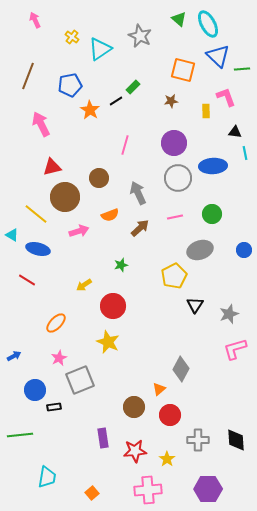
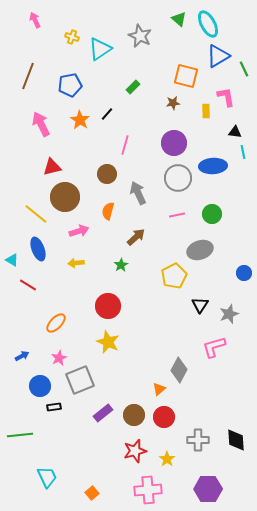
yellow cross at (72, 37): rotated 16 degrees counterclockwise
blue triangle at (218, 56): rotated 45 degrees clockwise
green line at (242, 69): moved 2 px right; rotated 70 degrees clockwise
orange square at (183, 70): moved 3 px right, 6 px down
pink L-shape at (226, 97): rotated 10 degrees clockwise
black line at (116, 101): moved 9 px left, 13 px down; rotated 16 degrees counterclockwise
brown star at (171, 101): moved 2 px right, 2 px down
orange star at (90, 110): moved 10 px left, 10 px down
cyan line at (245, 153): moved 2 px left, 1 px up
brown circle at (99, 178): moved 8 px right, 4 px up
orange semicircle at (110, 215): moved 2 px left, 4 px up; rotated 126 degrees clockwise
pink line at (175, 217): moved 2 px right, 2 px up
brown arrow at (140, 228): moved 4 px left, 9 px down
cyan triangle at (12, 235): moved 25 px down
blue ellipse at (38, 249): rotated 55 degrees clockwise
blue circle at (244, 250): moved 23 px down
green star at (121, 265): rotated 16 degrees counterclockwise
red line at (27, 280): moved 1 px right, 5 px down
yellow arrow at (84, 285): moved 8 px left, 22 px up; rotated 28 degrees clockwise
black triangle at (195, 305): moved 5 px right
red circle at (113, 306): moved 5 px left
pink L-shape at (235, 349): moved 21 px left, 2 px up
blue arrow at (14, 356): moved 8 px right
gray diamond at (181, 369): moved 2 px left, 1 px down
blue circle at (35, 390): moved 5 px right, 4 px up
brown circle at (134, 407): moved 8 px down
red circle at (170, 415): moved 6 px left, 2 px down
purple rectangle at (103, 438): moved 25 px up; rotated 60 degrees clockwise
red star at (135, 451): rotated 10 degrees counterclockwise
cyan trapezoid at (47, 477): rotated 35 degrees counterclockwise
